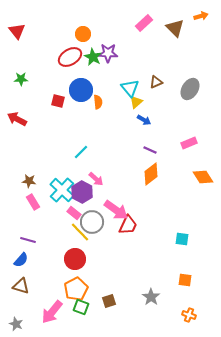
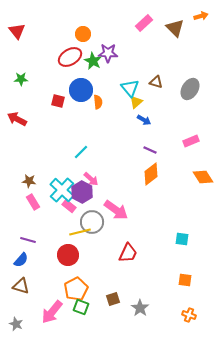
green star at (93, 57): moved 4 px down
brown triangle at (156, 82): rotated 40 degrees clockwise
pink rectangle at (189, 143): moved 2 px right, 2 px up
pink arrow at (96, 179): moved 5 px left
pink rectangle at (74, 213): moved 5 px left, 7 px up
red trapezoid at (128, 225): moved 28 px down
yellow line at (80, 232): rotated 60 degrees counterclockwise
red circle at (75, 259): moved 7 px left, 4 px up
gray star at (151, 297): moved 11 px left, 11 px down
brown square at (109, 301): moved 4 px right, 2 px up
